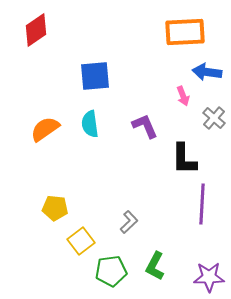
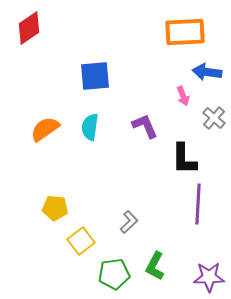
red diamond: moved 7 px left, 2 px up
cyan semicircle: moved 3 px down; rotated 16 degrees clockwise
purple line: moved 4 px left
green pentagon: moved 3 px right, 3 px down
